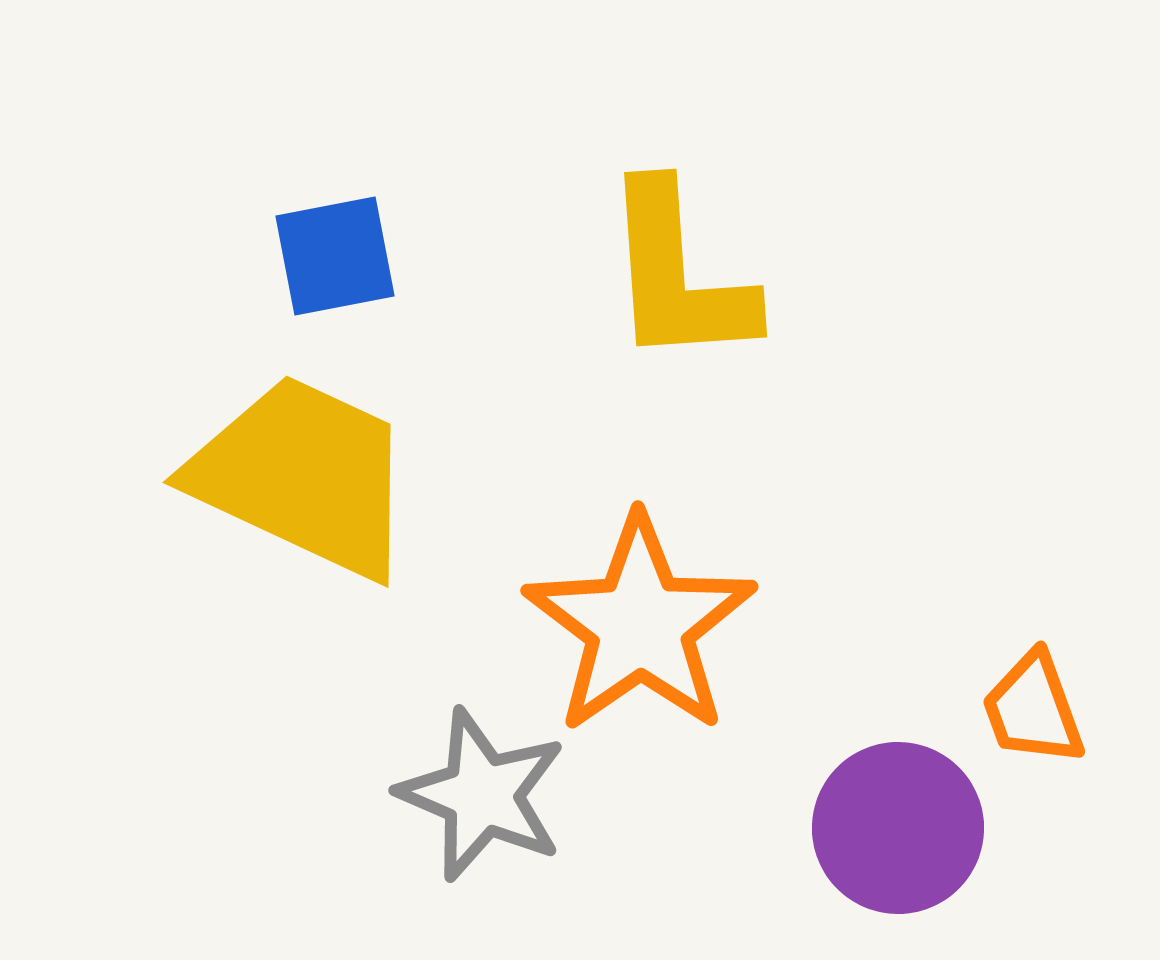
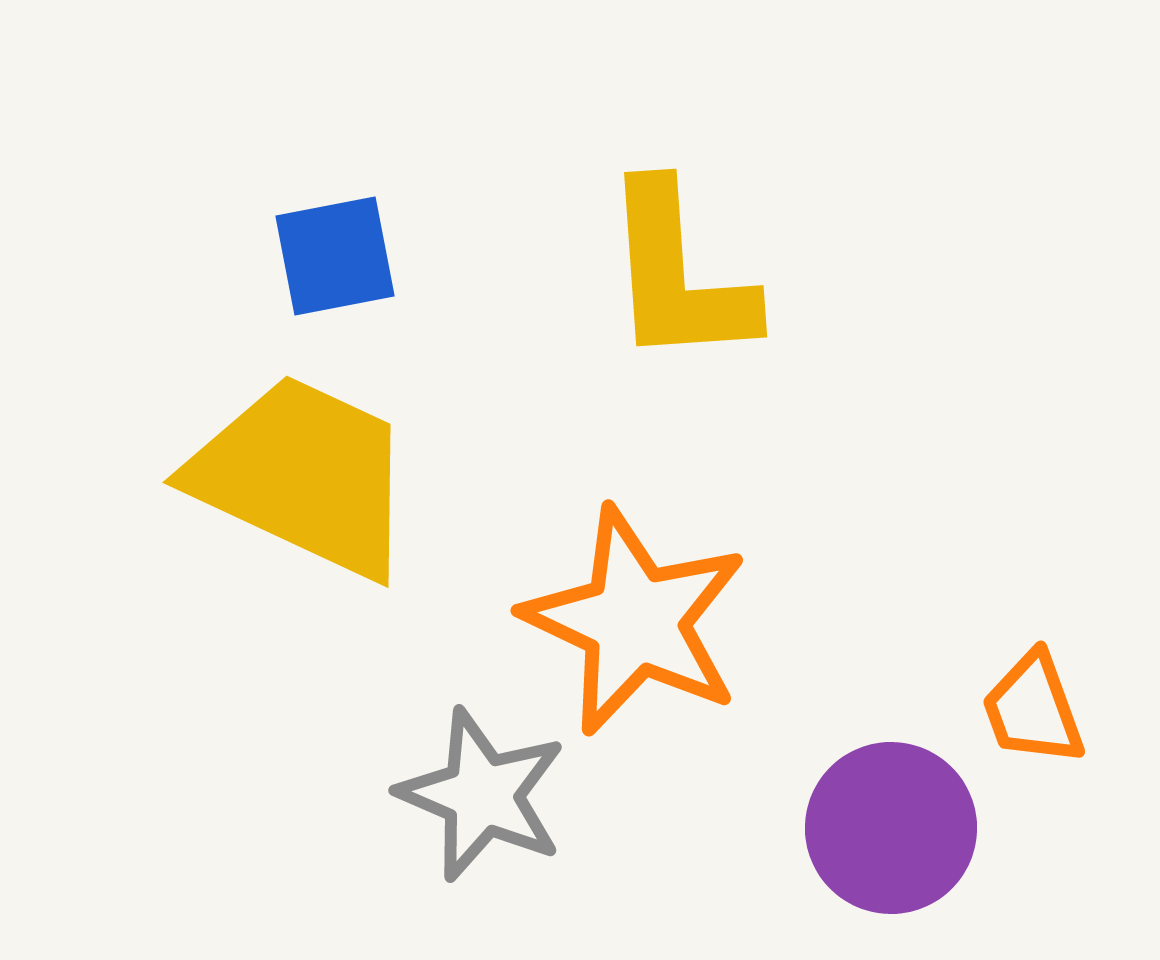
orange star: moved 5 px left, 4 px up; rotated 12 degrees counterclockwise
purple circle: moved 7 px left
